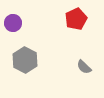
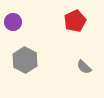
red pentagon: moved 1 px left, 2 px down
purple circle: moved 1 px up
